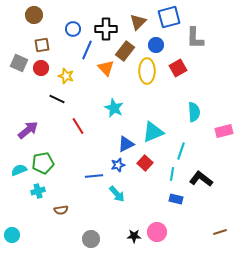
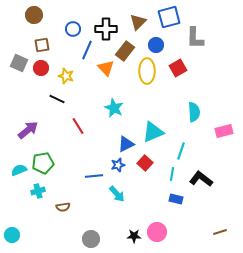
brown semicircle at (61, 210): moved 2 px right, 3 px up
